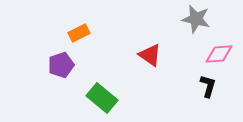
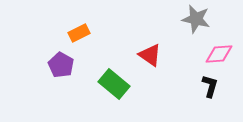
purple pentagon: rotated 25 degrees counterclockwise
black L-shape: moved 2 px right
green rectangle: moved 12 px right, 14 px up
